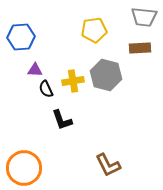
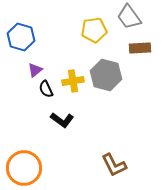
gray trapezoid: moved 15 px left; rotated 48 degrees clockwise
blue hexagon: rotated 20 degrees clockwise
purple triangle: rotated 42 degrees counterclockwise
black L-shape: rotated 35 degrees counterclockwise
brown L-shape: moved 6 px right
